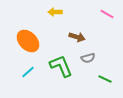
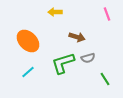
pink line: rotated 40 degrees clockwise
green L-shape: moved 2 px right, 3 px up; rotated 85 degrees counterclockwise
green line: rotated 32 degrees clockwise
